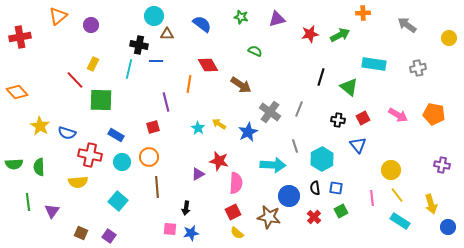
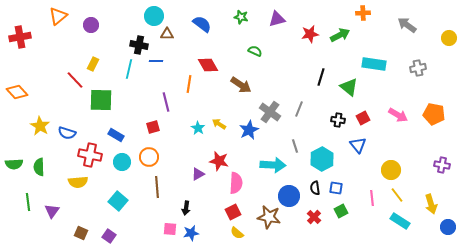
blue star at (248, 132): moved 1 px right, 2 px up
